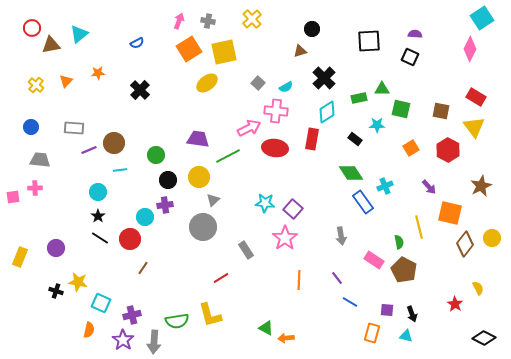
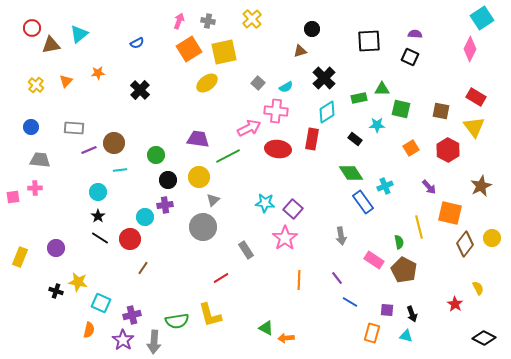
red ellipse at (275, 148): moved 3 px right, 1 px down
